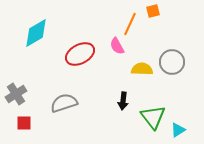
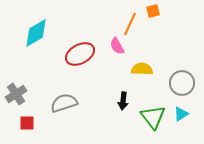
gray circle: moved 10 px right, 21 px down
red square: moved 3 px right
cyan triangle: moved 3 px right, 16 px up
